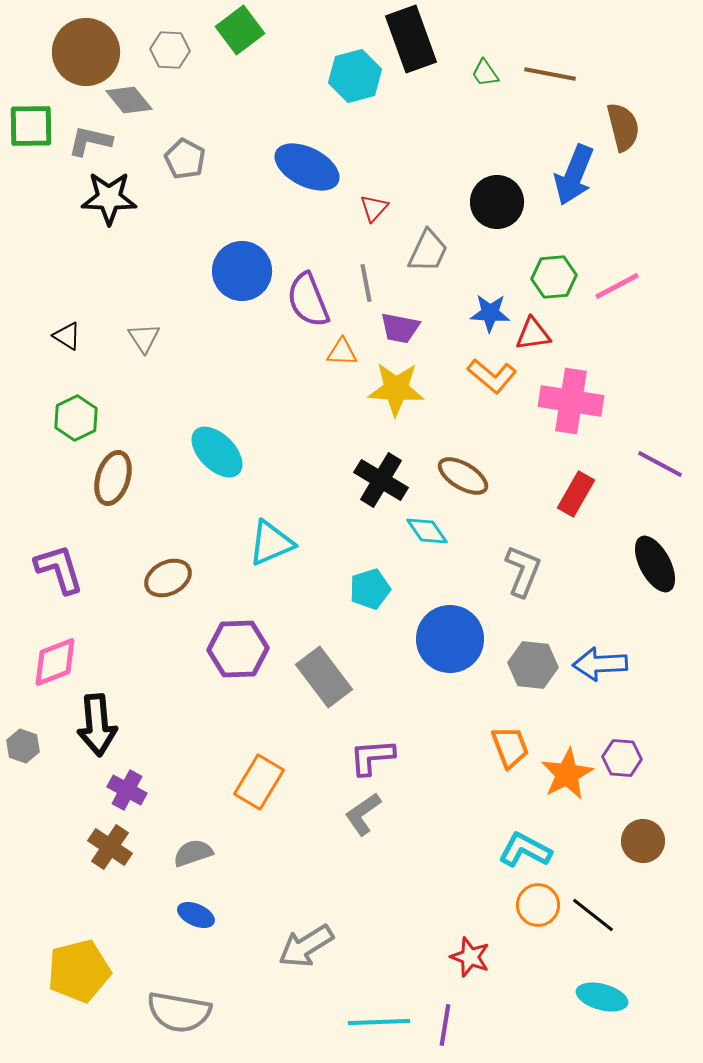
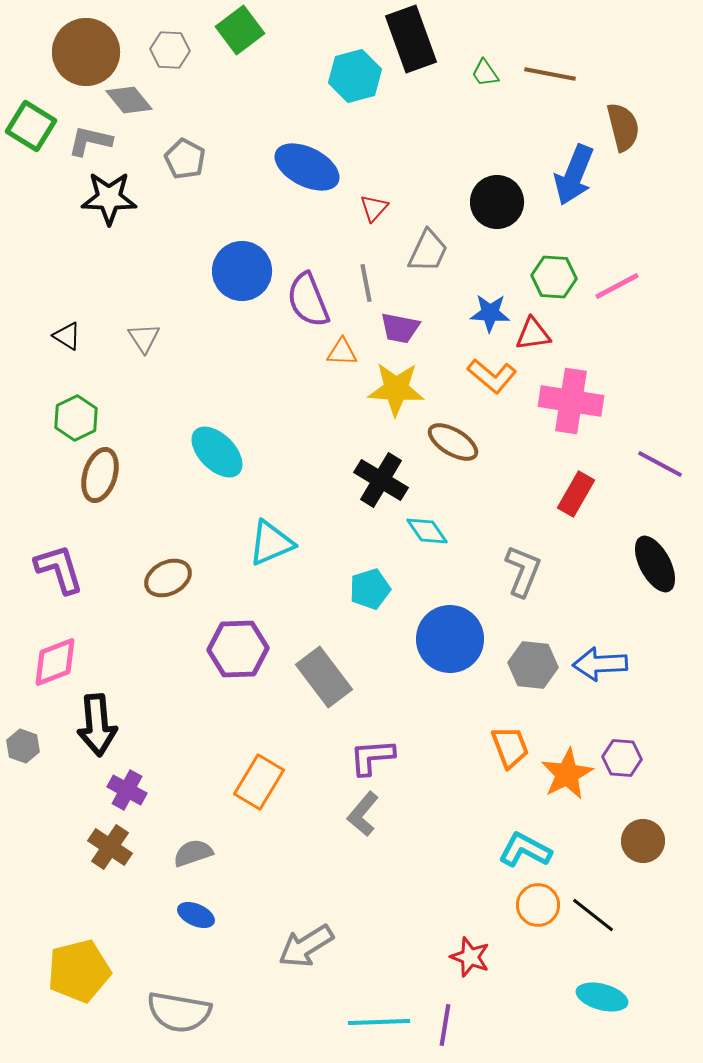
green square at (31, 126): rotated 33 degrees clockwise
green hexagon at (554, 277): rotated 9 degrees clockwise
brown ellipse at (463, 476): moved 10 px left, 34 px up
brown ellipse at (113, 478): moved 13 px left, 3 px up
gray L-shape at (363, 814): rotated 15 degrees counterclockwise
